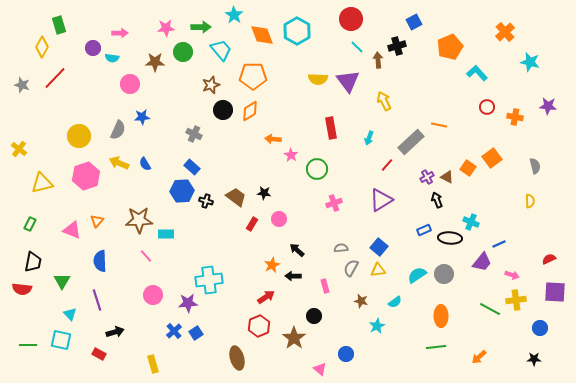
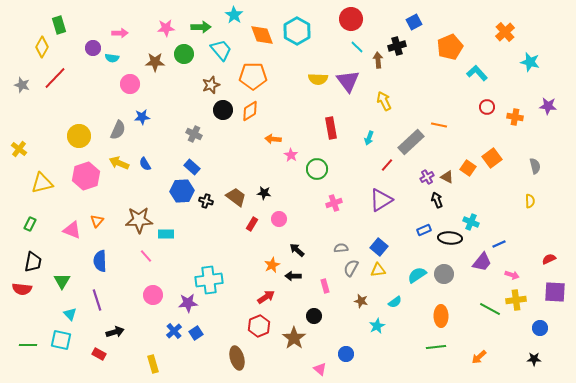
green circle at (183, 52): moved 1 px right, 2 px down
